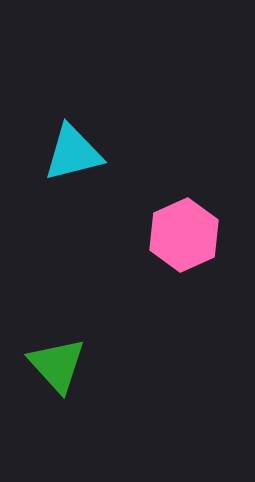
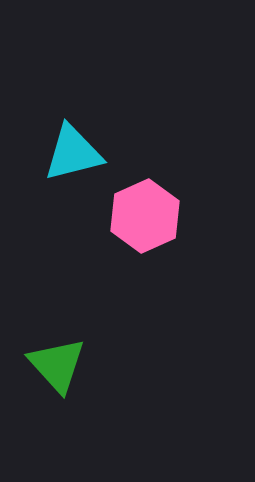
pink hexagon: moved 39 px left, 19 px up
